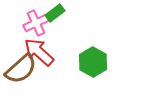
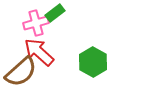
pink cross: rotated 10 degrees clockwise
brown semicircle: moved 3 px down
